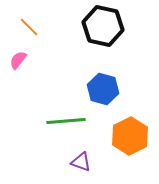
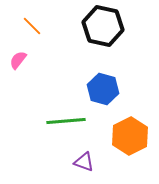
orange line: moved 3 px right, 1 px up
purple triangle: moved 3 px right
